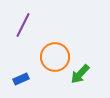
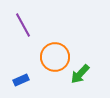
purple line: rotated 55 degrees counterclockwise
blue rectangle: moved 1 px down
